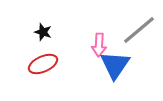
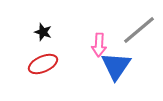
blue triangle: moved 1 px right, 1 px down
